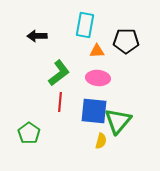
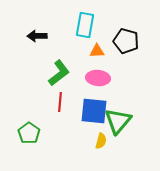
black pentagon: rotated 15 degrees clockwise
